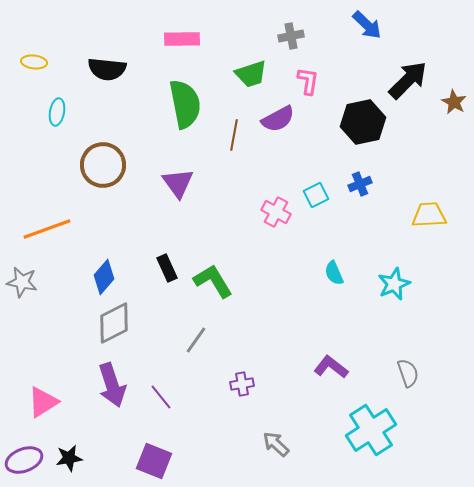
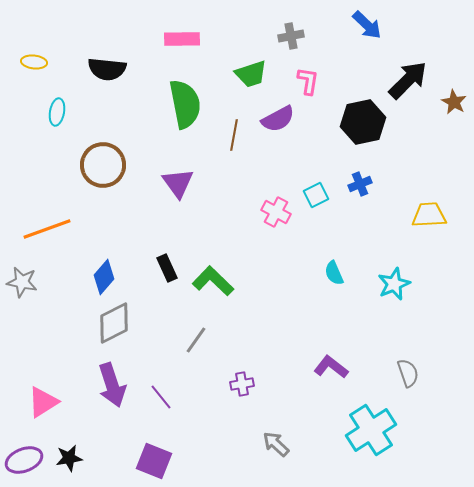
green L-shape: rotated 15 degrees counterclockwise
